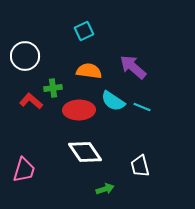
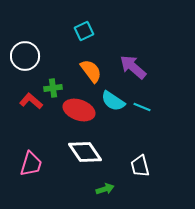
orange semicircle: moved 2 px right; rotated 45 degrees clockwise
red ellipse: rotated 20 degrees clockwise
pink trapezoid: moved 7 px right, 6 px up
